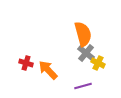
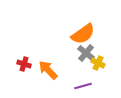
orange semicircle: rotated 70 degrees clockwise
red cross: moved 2 px left, 1 px down
